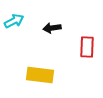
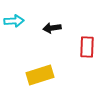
cyan arrow: rotated 24 degrees clockwise
yellow rectangle: rotated 24 degrees counterclockwise
